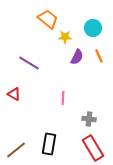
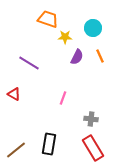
orange trapezoid: rotated 20 degrees counterclockwise
orange line: moved 1 px right
pink line: rotated 16 degrees clockwise
gray cross: moved 2 px right
